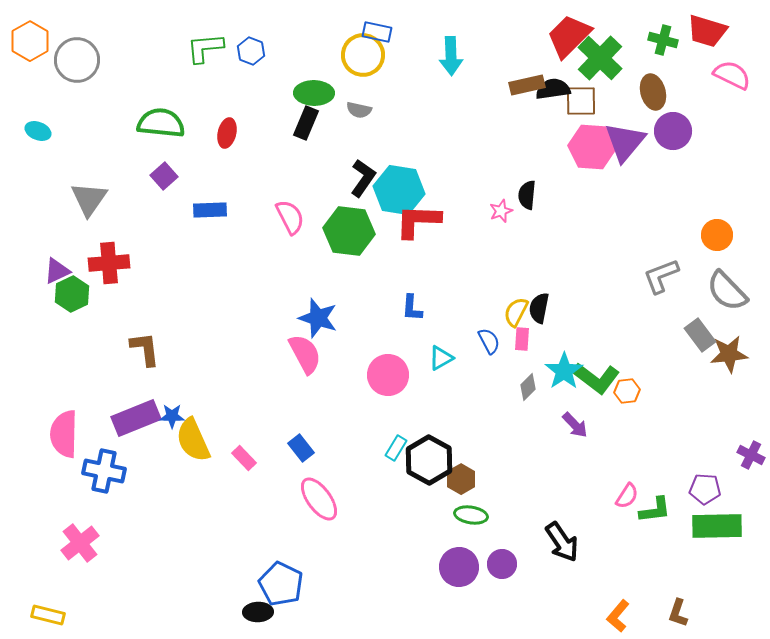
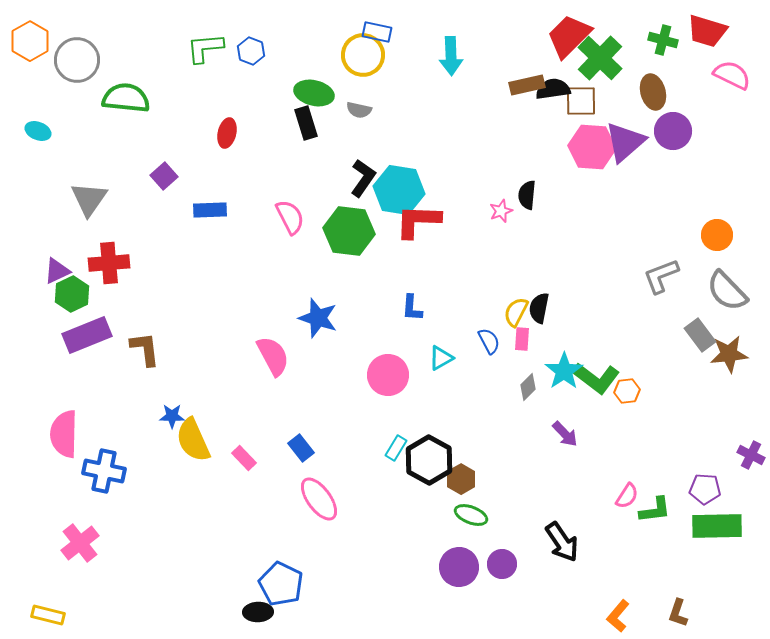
green ellipse at (314, 93): rotated 12 degrees clockwise
green semicircle at (161, 123): moved 35 px left, 25 px up
black rectangle at (306, 123): rotated 40 degrees counterclockwise
purple triangle at (625, 142): rotated 9 degrees clockwise
pink semicircle at (305, 354): moved 32 px left, 2 px down
purple rectangle at (136, 418): moved 49 px left, 83 px up
purple arrow at (575, 425): moved 10 px left, 9 px down
green ellipse at (471, 515): rotated 12 degrees clockwise
